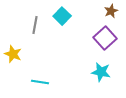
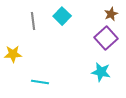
brown star: moved 3 px down
gray line: moved 2 px left, 4 px up; rotated 18 degrees counterclockwise
purple square: moved 1 px right
yellow star: rotated 24 degrees counterclockwise
